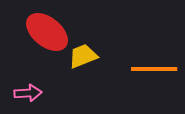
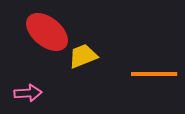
orange line: moved 5 px down
